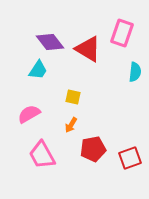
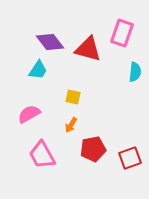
red triangle: rotated 16 degrees counterclockwise
